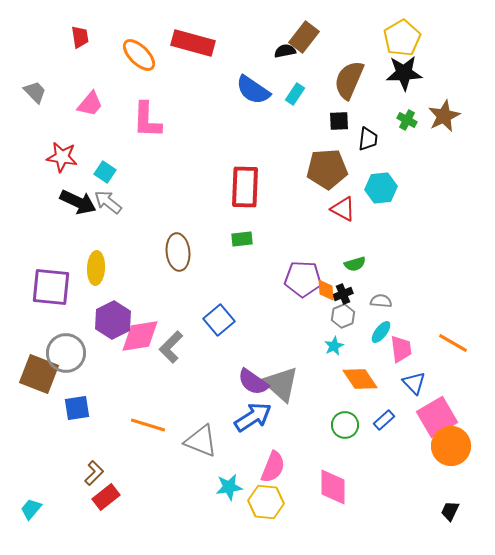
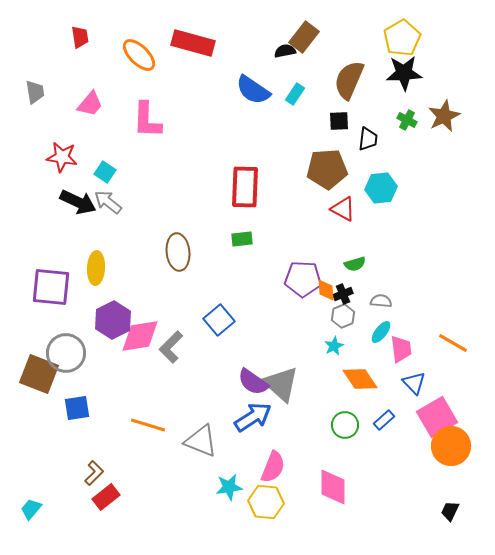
gray trapezoid at (35, 92): rotated 35 degrees clockwise
